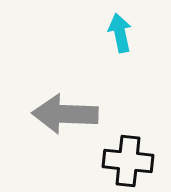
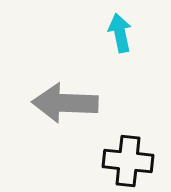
gray arrow: moved 11 px up
